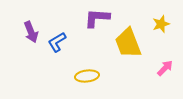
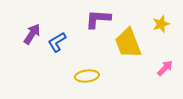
purple L-shape: moved 1 px right, 1 px down
purple arrow: moved 1 px right, 2 px down; rotated 125 degrees counterclockwise
